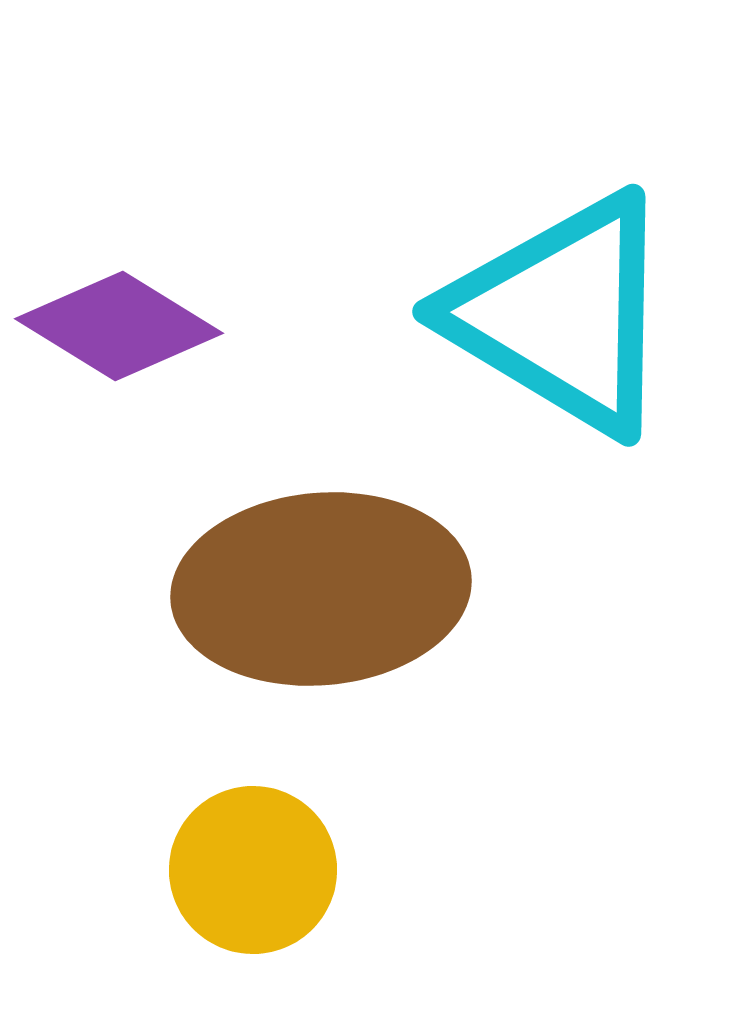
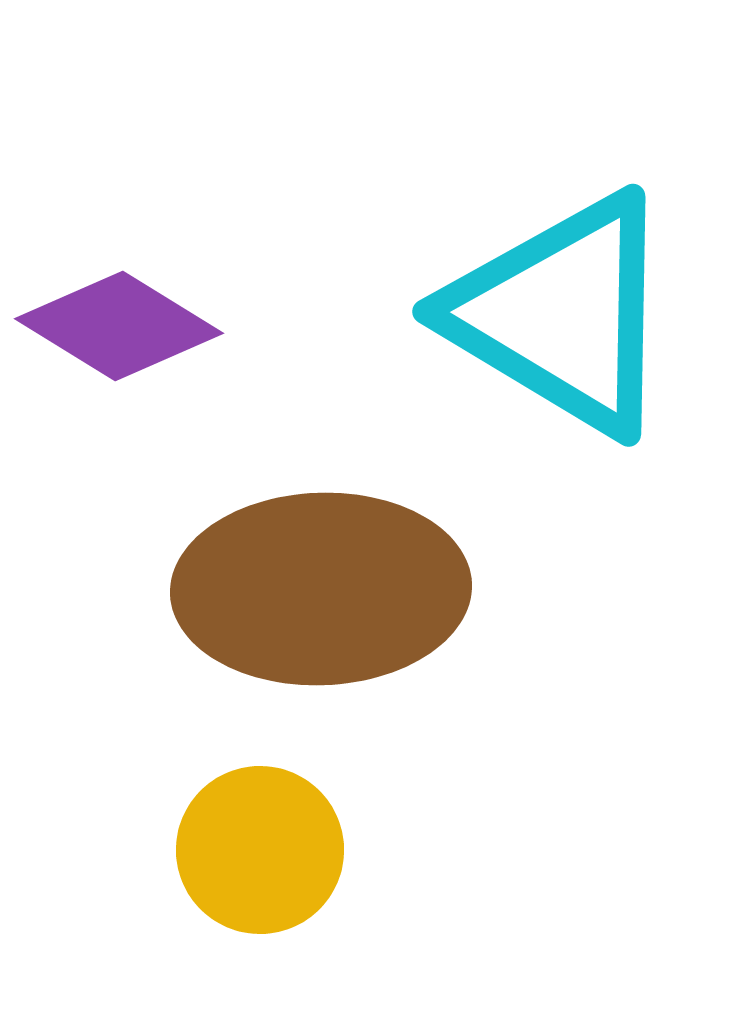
brown ellipse: rotated 3 degrees clockwise
yellow circle: moved 7 px right, 20 px up
